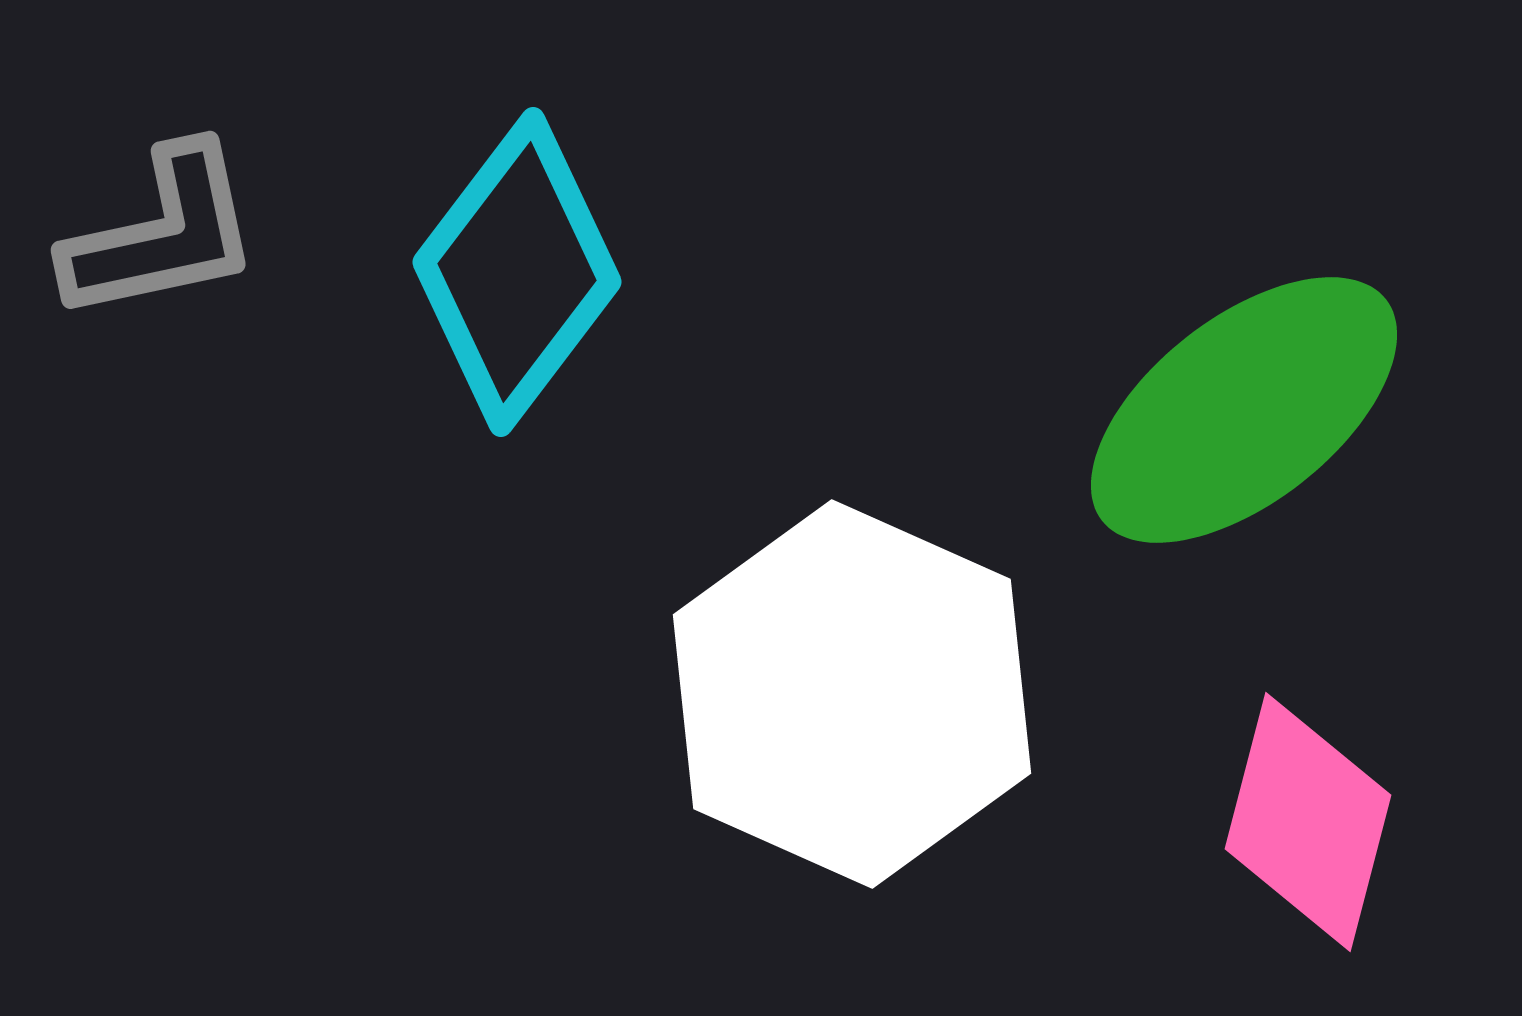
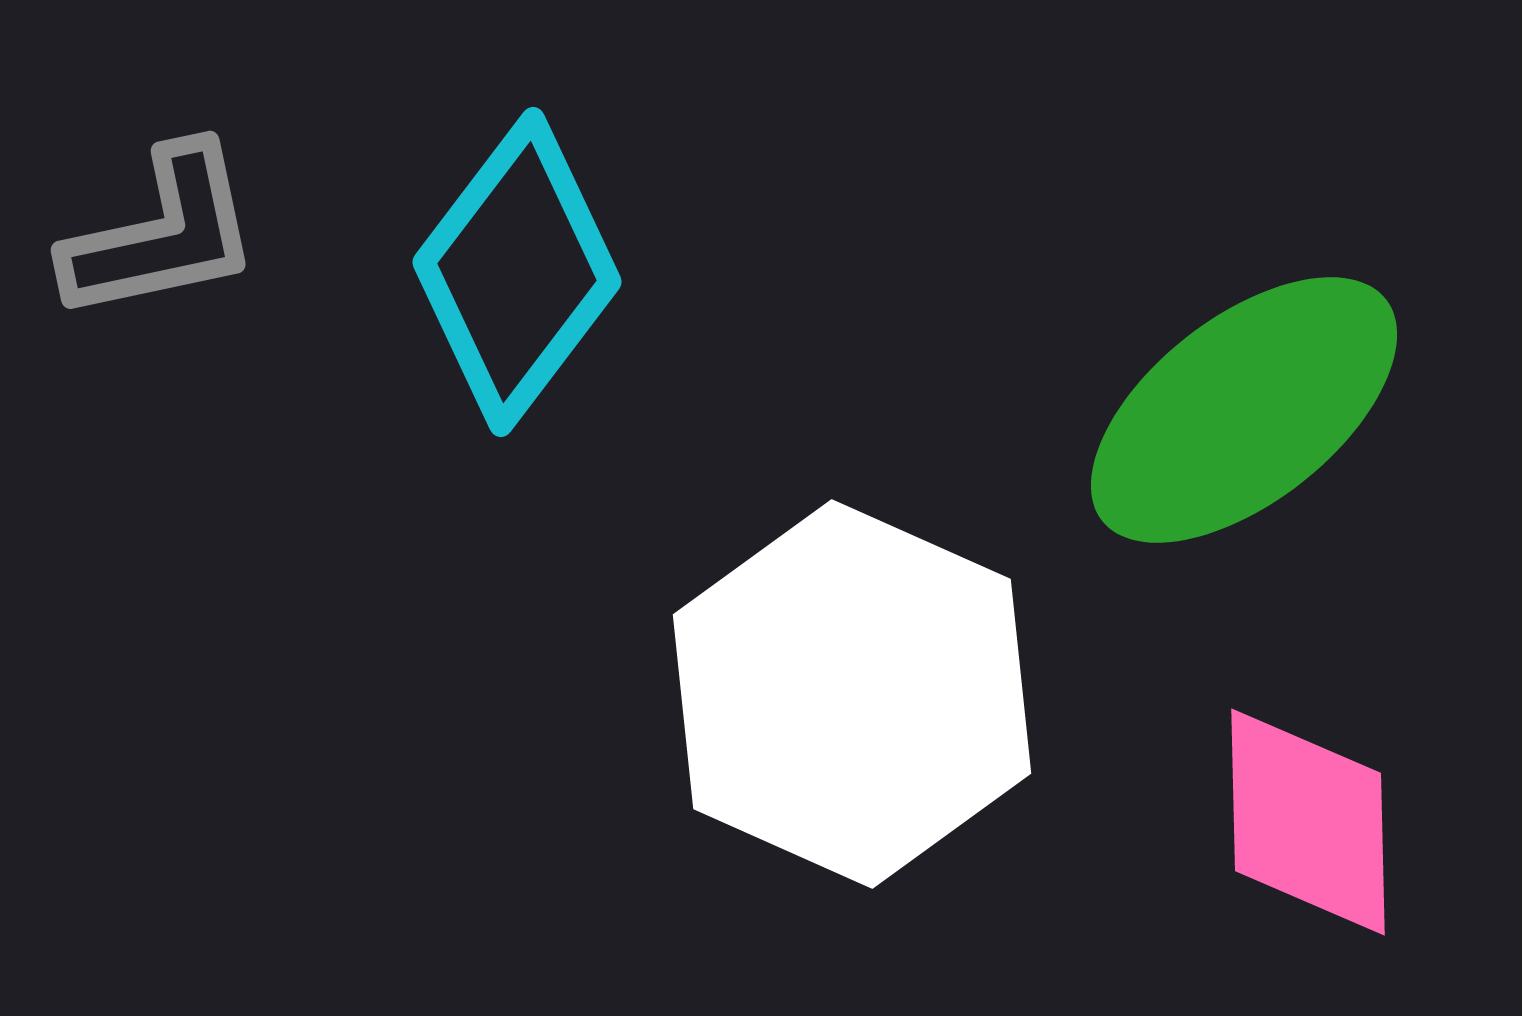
pink diamond: rotated 16 degrees counterclockwise
